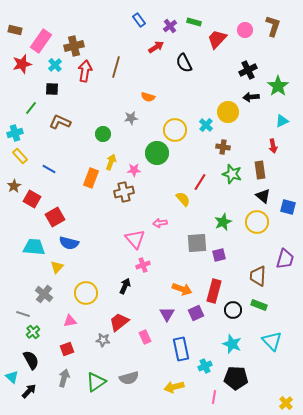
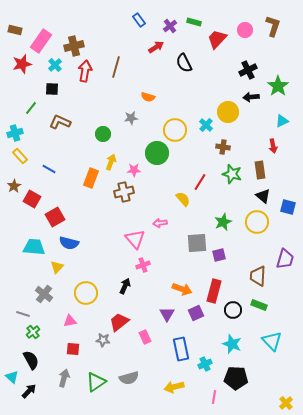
red square at (67, 349): moved 6 px right; rotated 24 degrees clockwise
cyan cross at (205, 366): moved 2 px up
